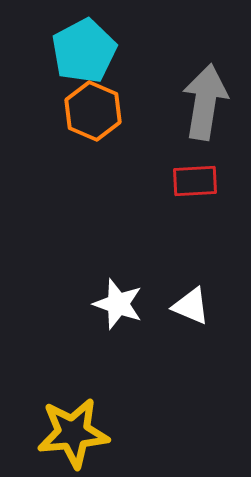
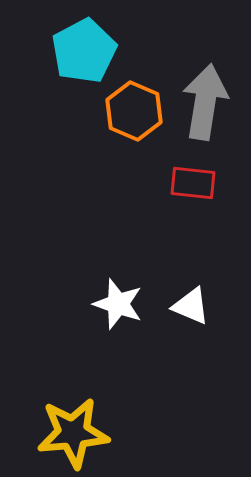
orange hexagon: moved 41 px right
red rectangle: moved 2 px left, 2 px down; rotated 9 degrees clockwise
